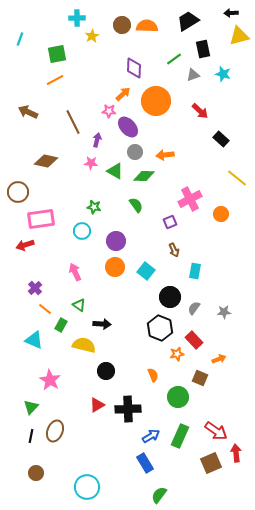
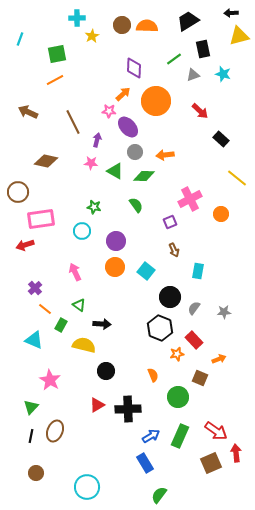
cyan rectangle at (195, 271): moved 3 px right
